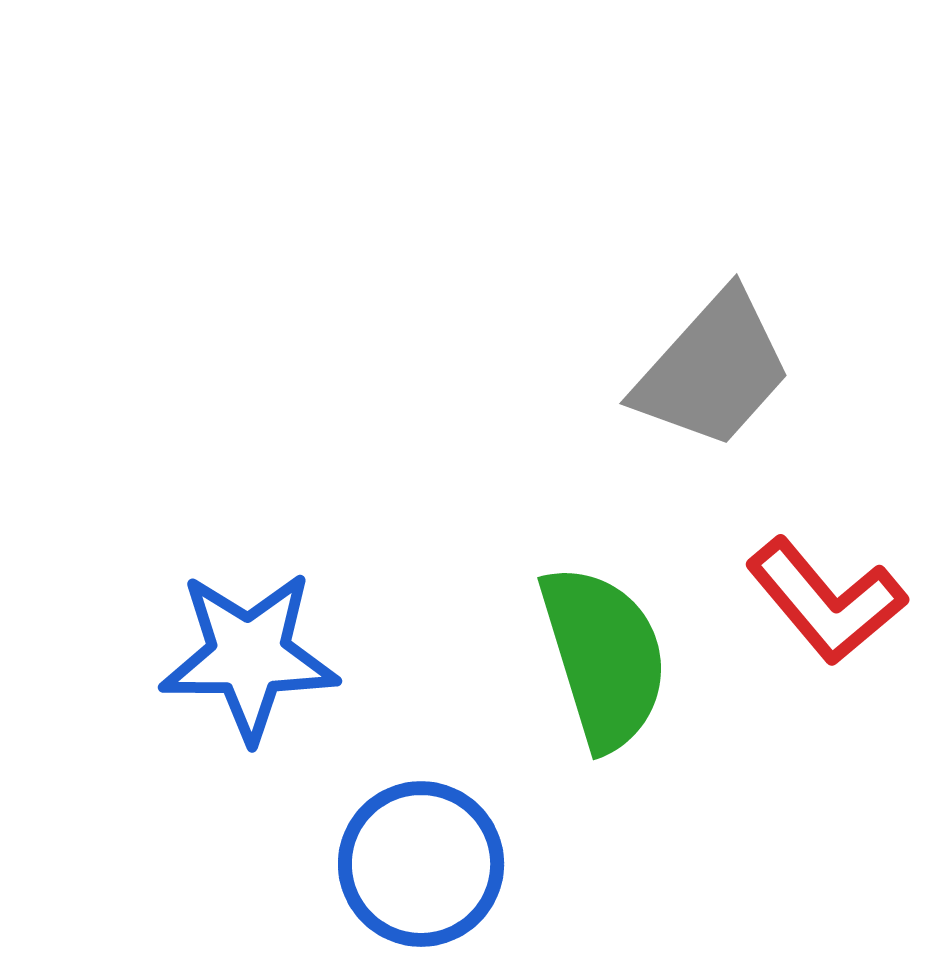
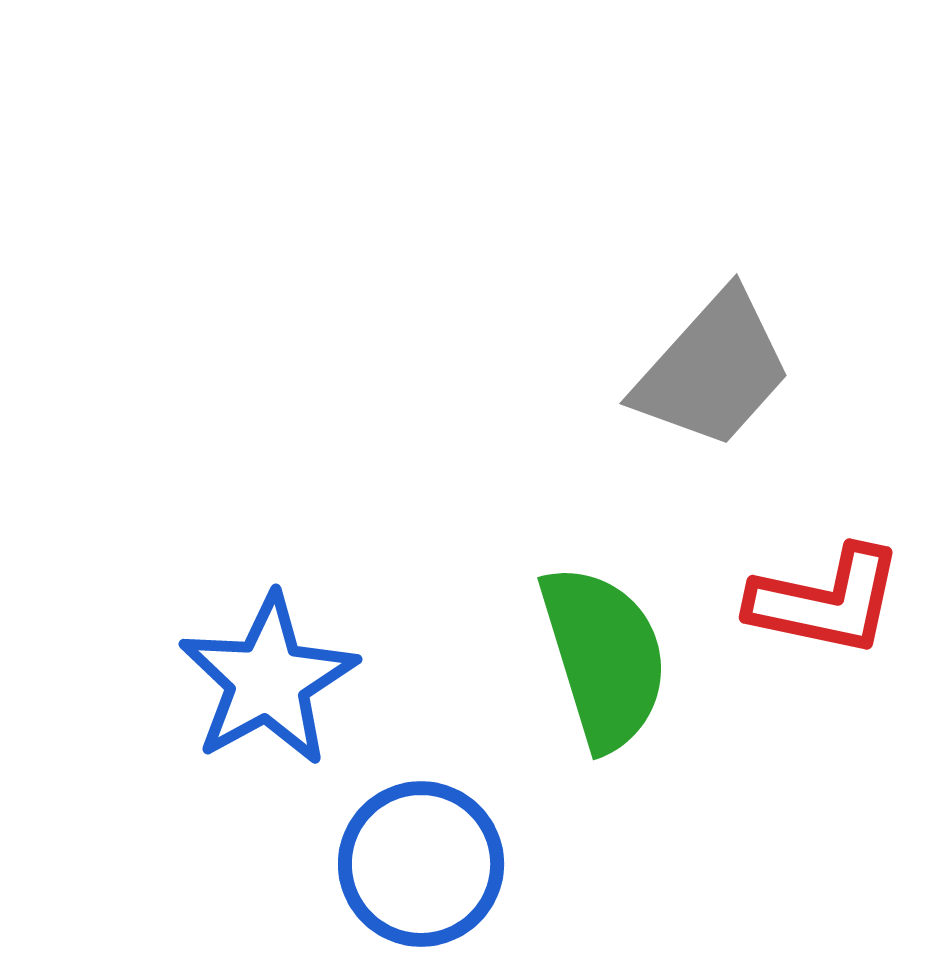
red L-shape: rotated 38 degrees counterclockwise
blue star: moved 19 px right, 24 px down; rotated 29 degrees counterclockwise
